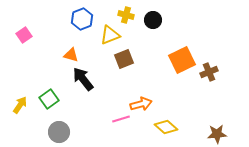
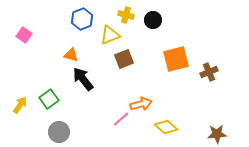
pink square: rotated 21 degrees counterclockwise
orange square: moved 6 px left, 1 px up; rotated 12 degrees clockwise
pink line: rotated 24 degrees counterclockwise
